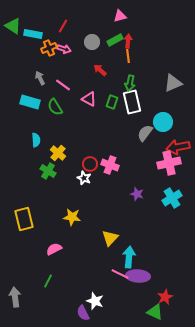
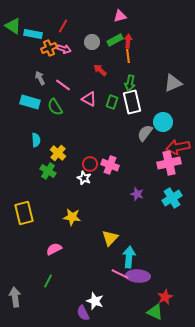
yellow rectangle at (24, 219): moved 6 px up
